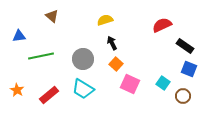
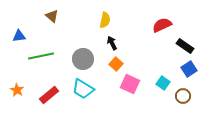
yellow semicircle: rotated 119 degrees clockwise
blue square: rotated 35 degrees clockwise
